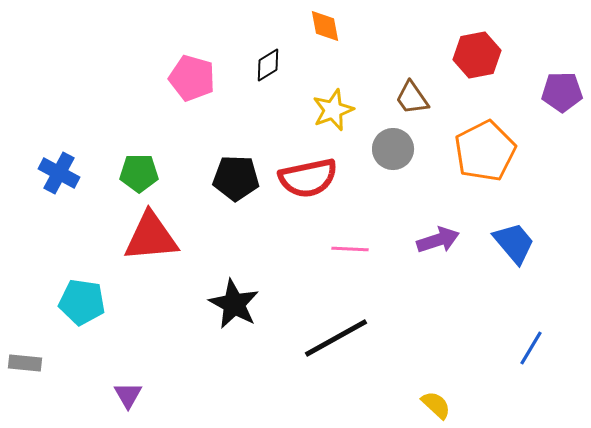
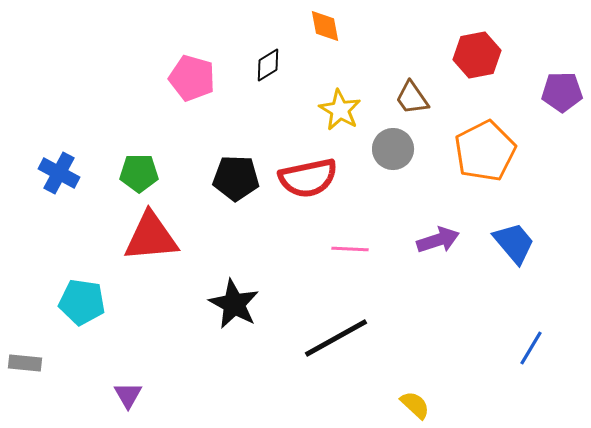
yellow star: moved 7 px right; rotated 21 degrees counterclockwise
yellow semicircle: moved 21 px left
